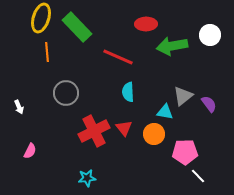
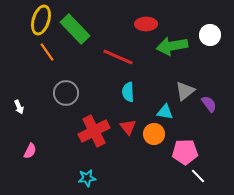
yellow ellipse: moved 2 px down
green rectangle: moved 2 px left, 2 px down
orange line: rotated 30 degrees counterclockwise
gray triangle: moved 2 px right, 5 px up
red triangle: moved 4 px right, 1 px up
